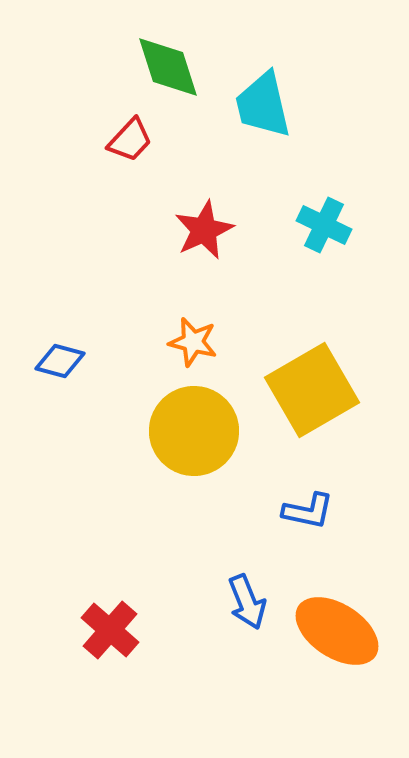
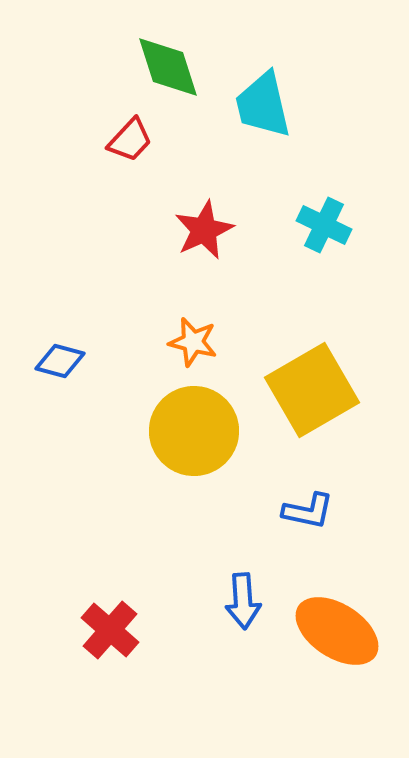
blue arrow: moved 4 px left, 1 px up; rotated 18 degrees clockwise
